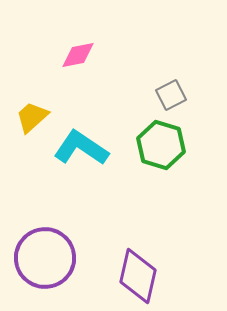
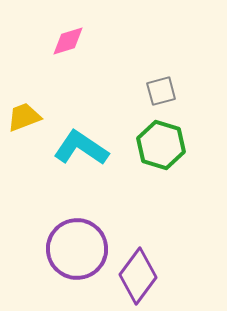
pink diamond: moved 10 px left, 14 px up; rotated 6 degrees counterclockwise
gray square: moved 10 px left, 4 px up; rotated 12 degrees clockwise
yellow trapezoid: moved 8 px left; rotated 21 degrees clockwise
purple circle: moved 32 px right, 9 px up
purple diamond: rotated 24 degrees clockwise
